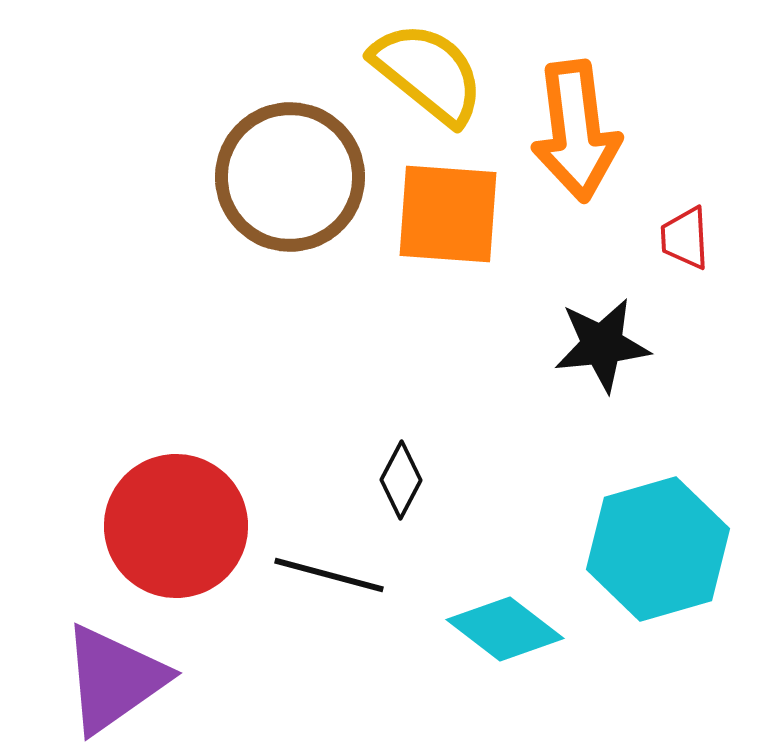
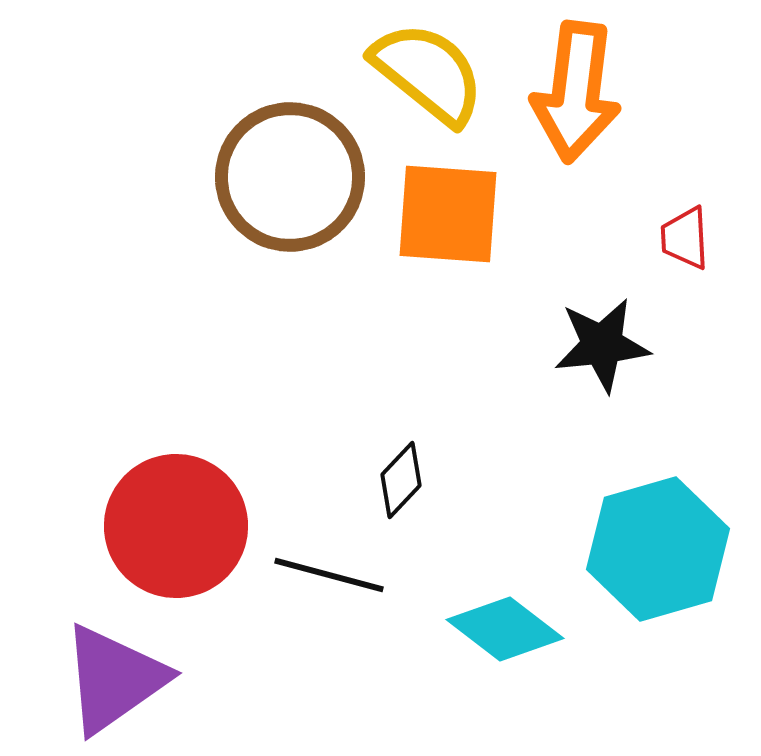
orange arrow: moved 39 px up; rotated 14 degrees clockwise
black diamond: rotated 16 degrees clockwise
